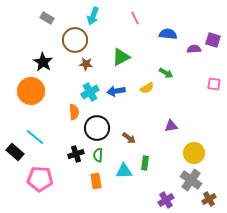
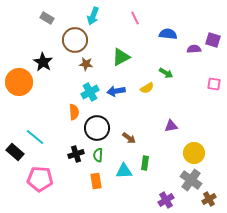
orange circle: moved 12 px left, 9 px up
